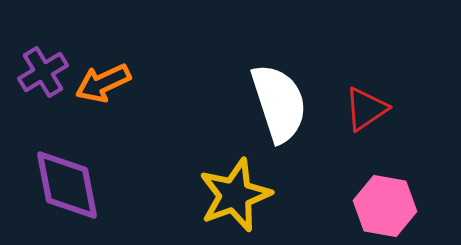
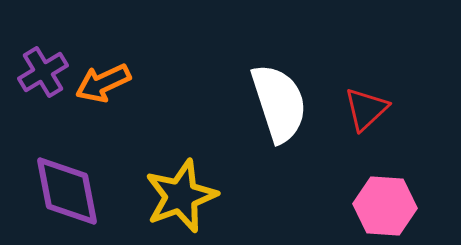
red triangle: rotated 9 degrees counterclockwise
purple diamond: moved 6 px down
yellow star: moved 54 px left, 1 px down
pink hexagon: rotated 6 degrees counterclockwise
